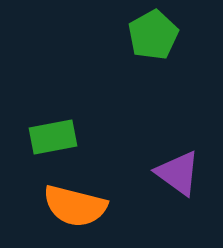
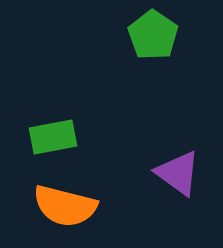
green pentagon: rotated 9 degrees counterclockwise
orange semicircle: moved 10 px left
